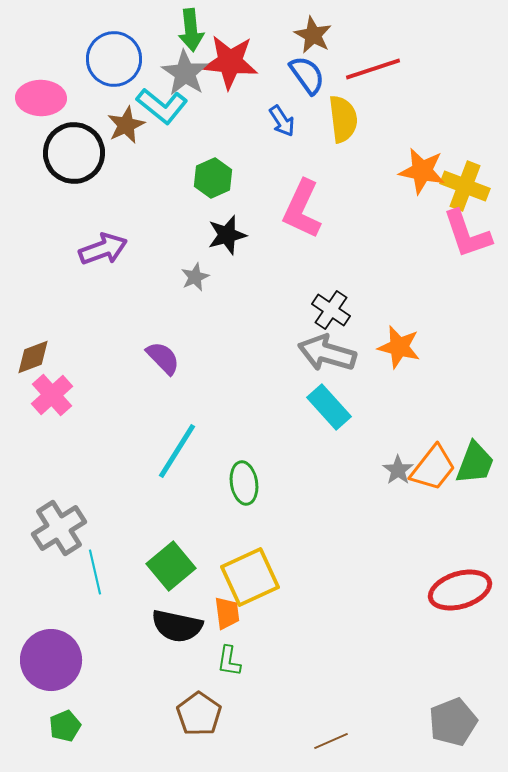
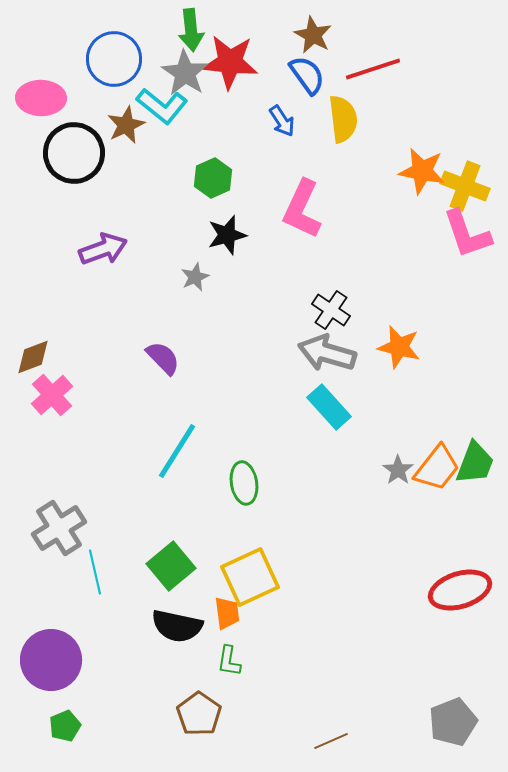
orange trapezoid at (433, 468): moved 4 px right
